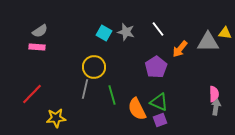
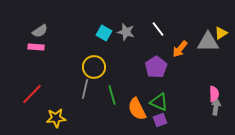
yellow triangle: moved 4 px left; rotated 40 degrees counterclockwise
pink rectangle: moved 1 px left
